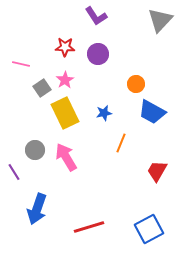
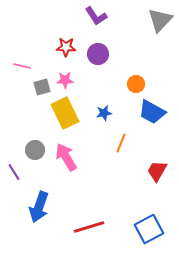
red star: moved 1 px right
pink line: moved 1 px right, 2 px down
pink star: rotated 30 degrees clockwise
gray square: moved 1 px up; rotated 18 degrees clockwise
blue arrow: moved 2 px right, 2 px up
